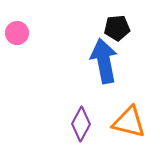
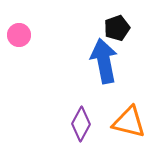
black pentagon: rotated 15 degrees counterclockwise
pink circle: moved 2 px right, 2 px down
